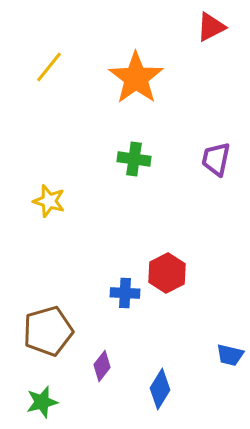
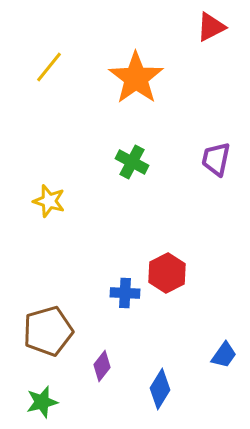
green cross: moved 2 px left, 3 px down; rotated 20 degrees clockwise
blue trapezoid: moved 6 px left; rotated 68 degrees counterclockwise
